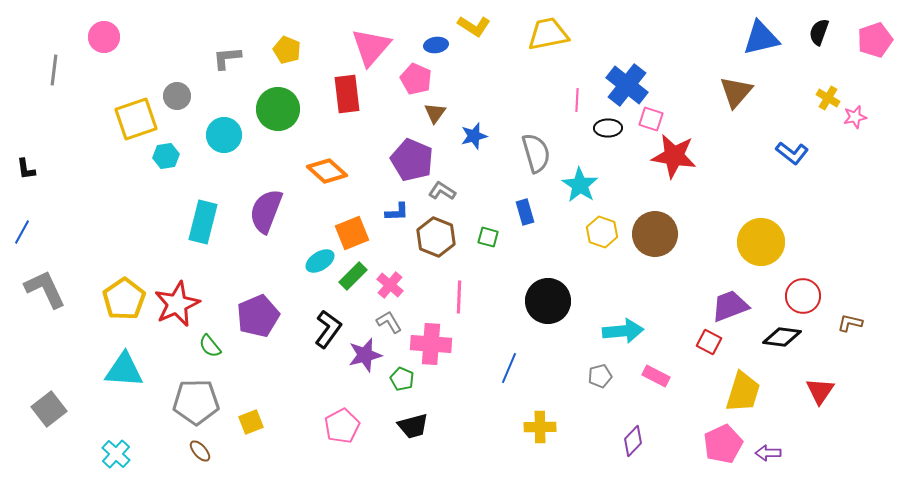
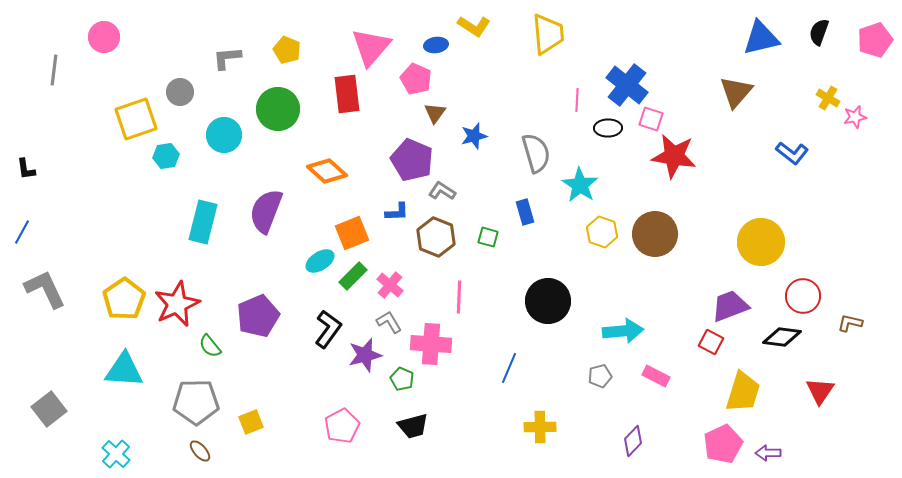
yellow trapezoid at (548, 34): rotated 96 degrees clockwise
gray circle at (177, 96): moved 3 px right, 4 px up
red square at (709, 342): moved 2 px right
